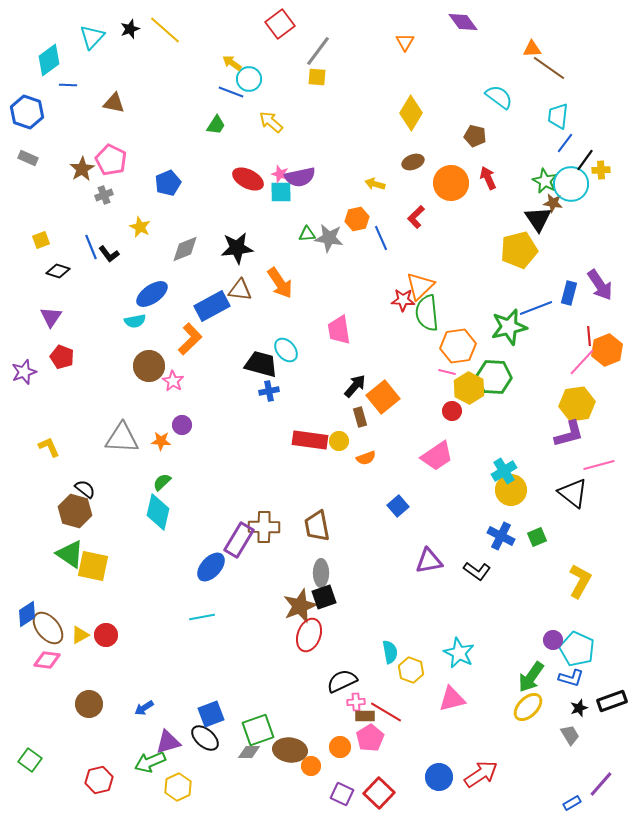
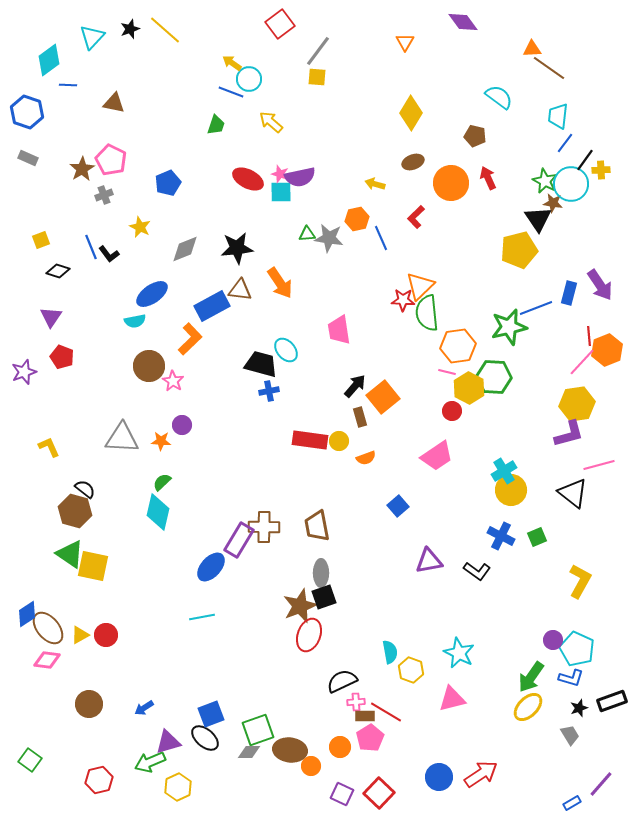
green trapezoid at (216, 125): rotated 15 degrees counterclockwise
